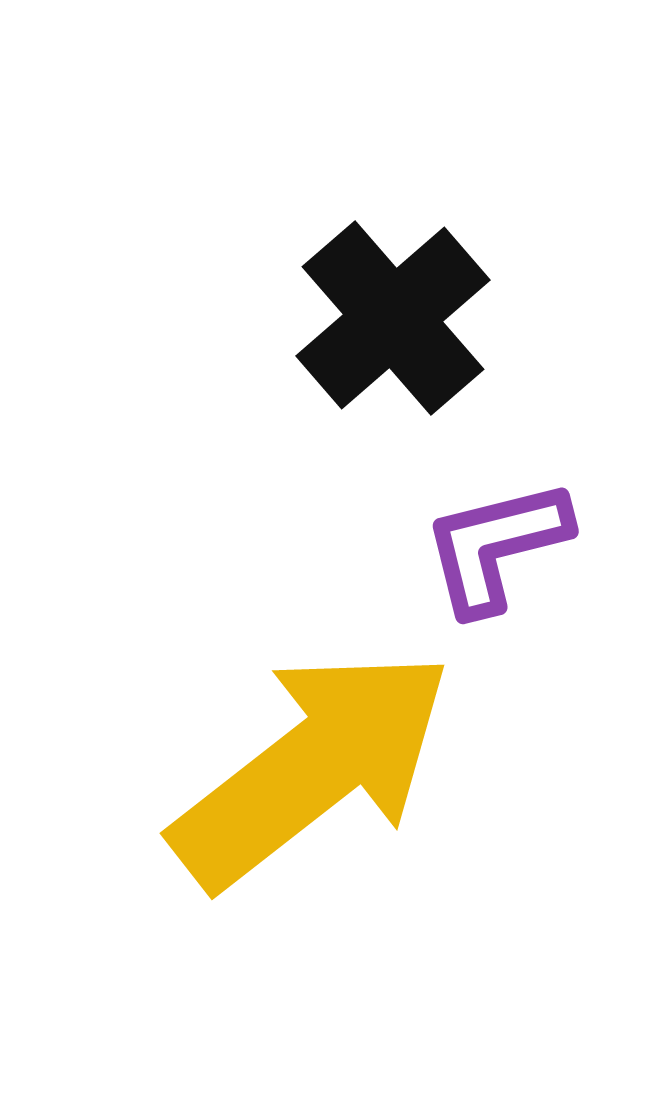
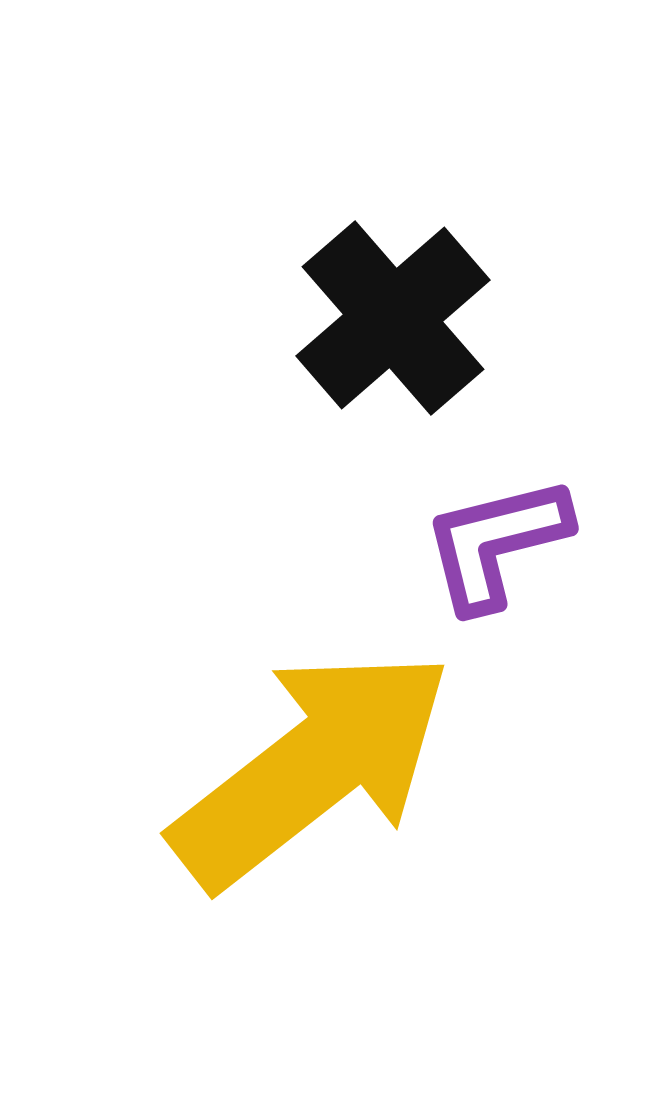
purple L-shape: moved 3 px up
